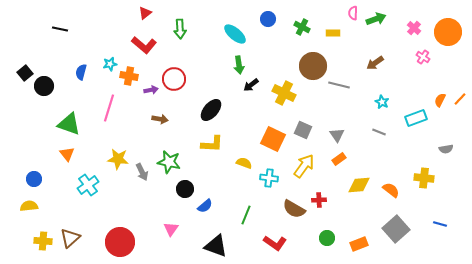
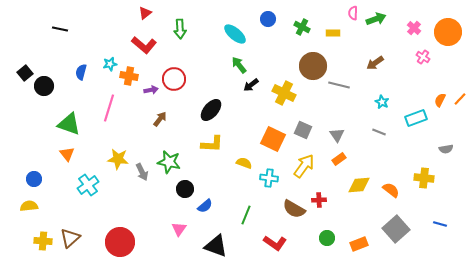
green arrow at (239, 65): rotated 150 degrees clockwise
brown arrow at (160, 119): rotated 63 degrees counterclockwise
pink triangle at (171, 229): moved 8 px right
